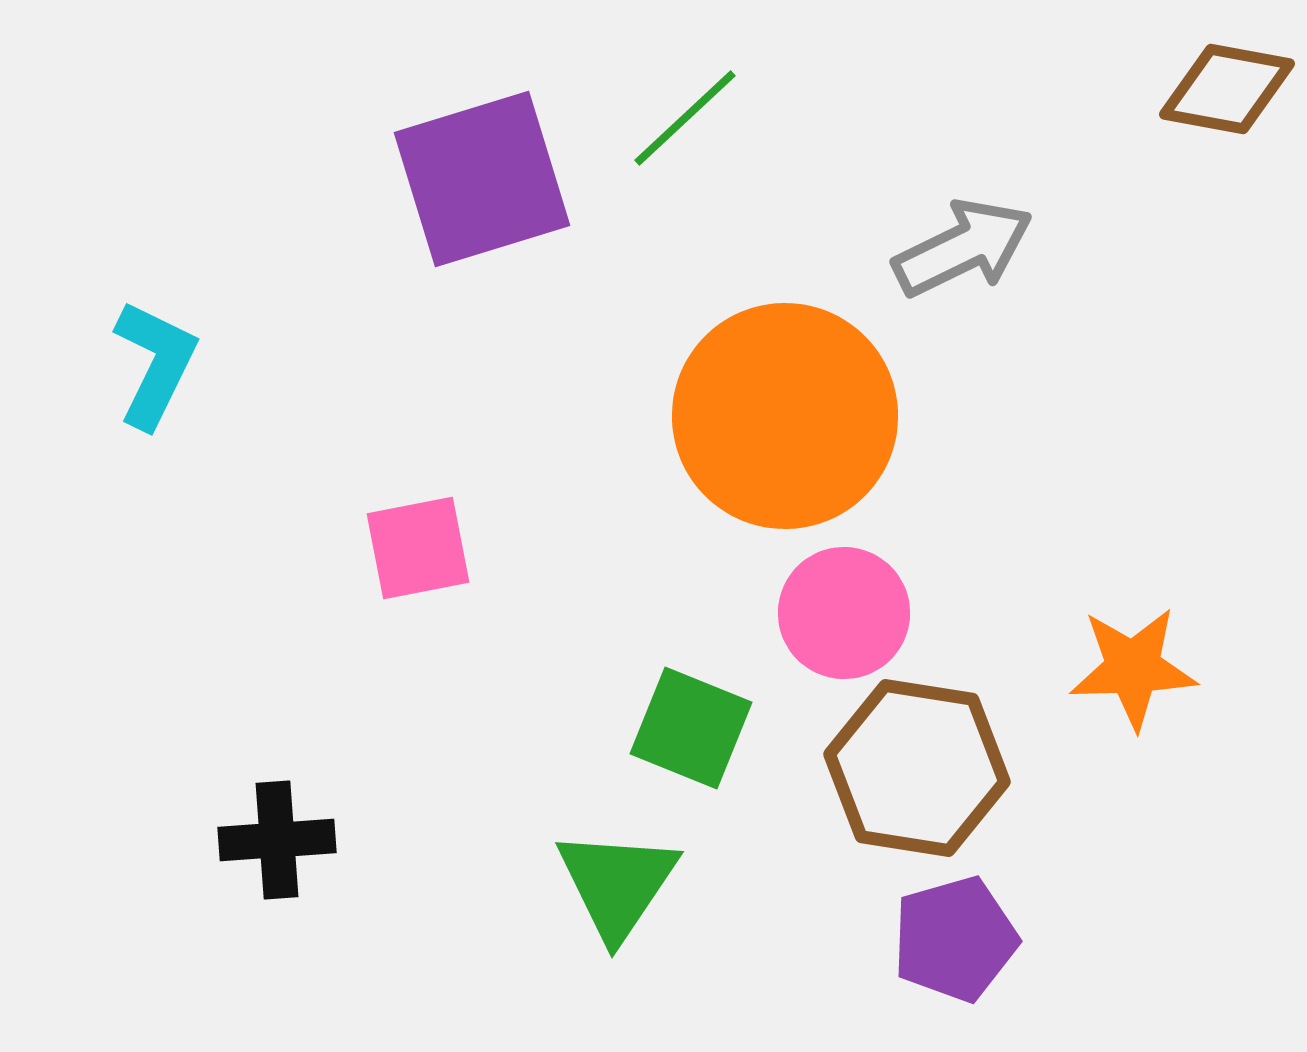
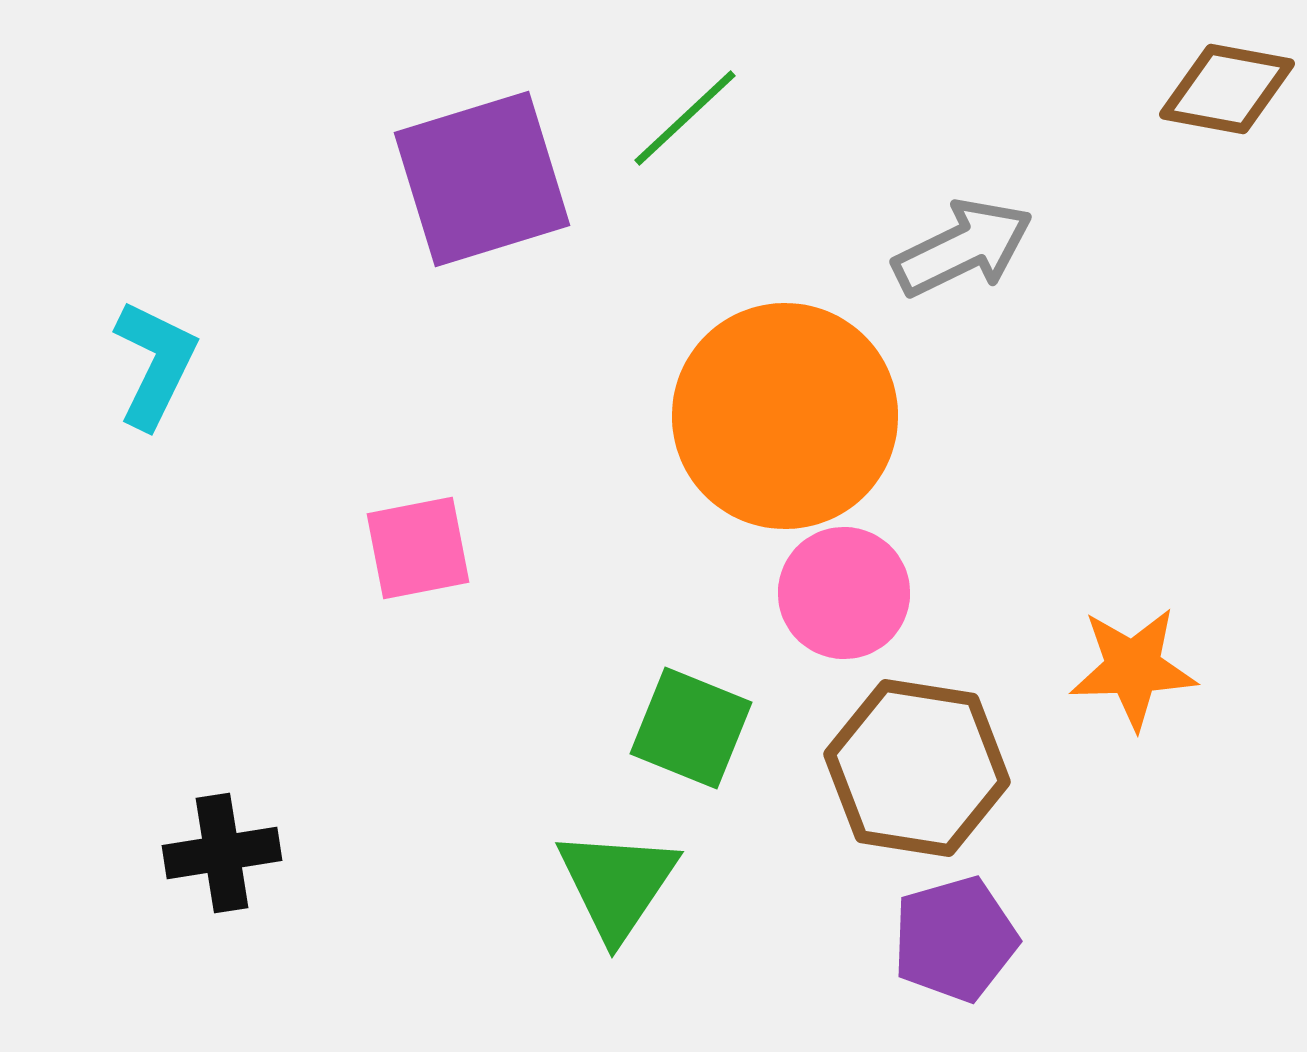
pink circle: moved 20 px up
black cross: moved 55 px left, 13 px down; rotated 5 degrees counterclockwise
